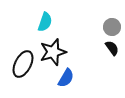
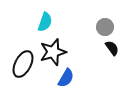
gray circle: moved 7 px left
